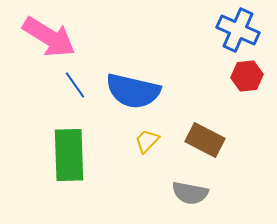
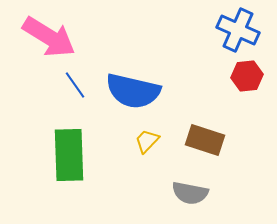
brown rectangle: rotated 9 degrees counterclockwise
